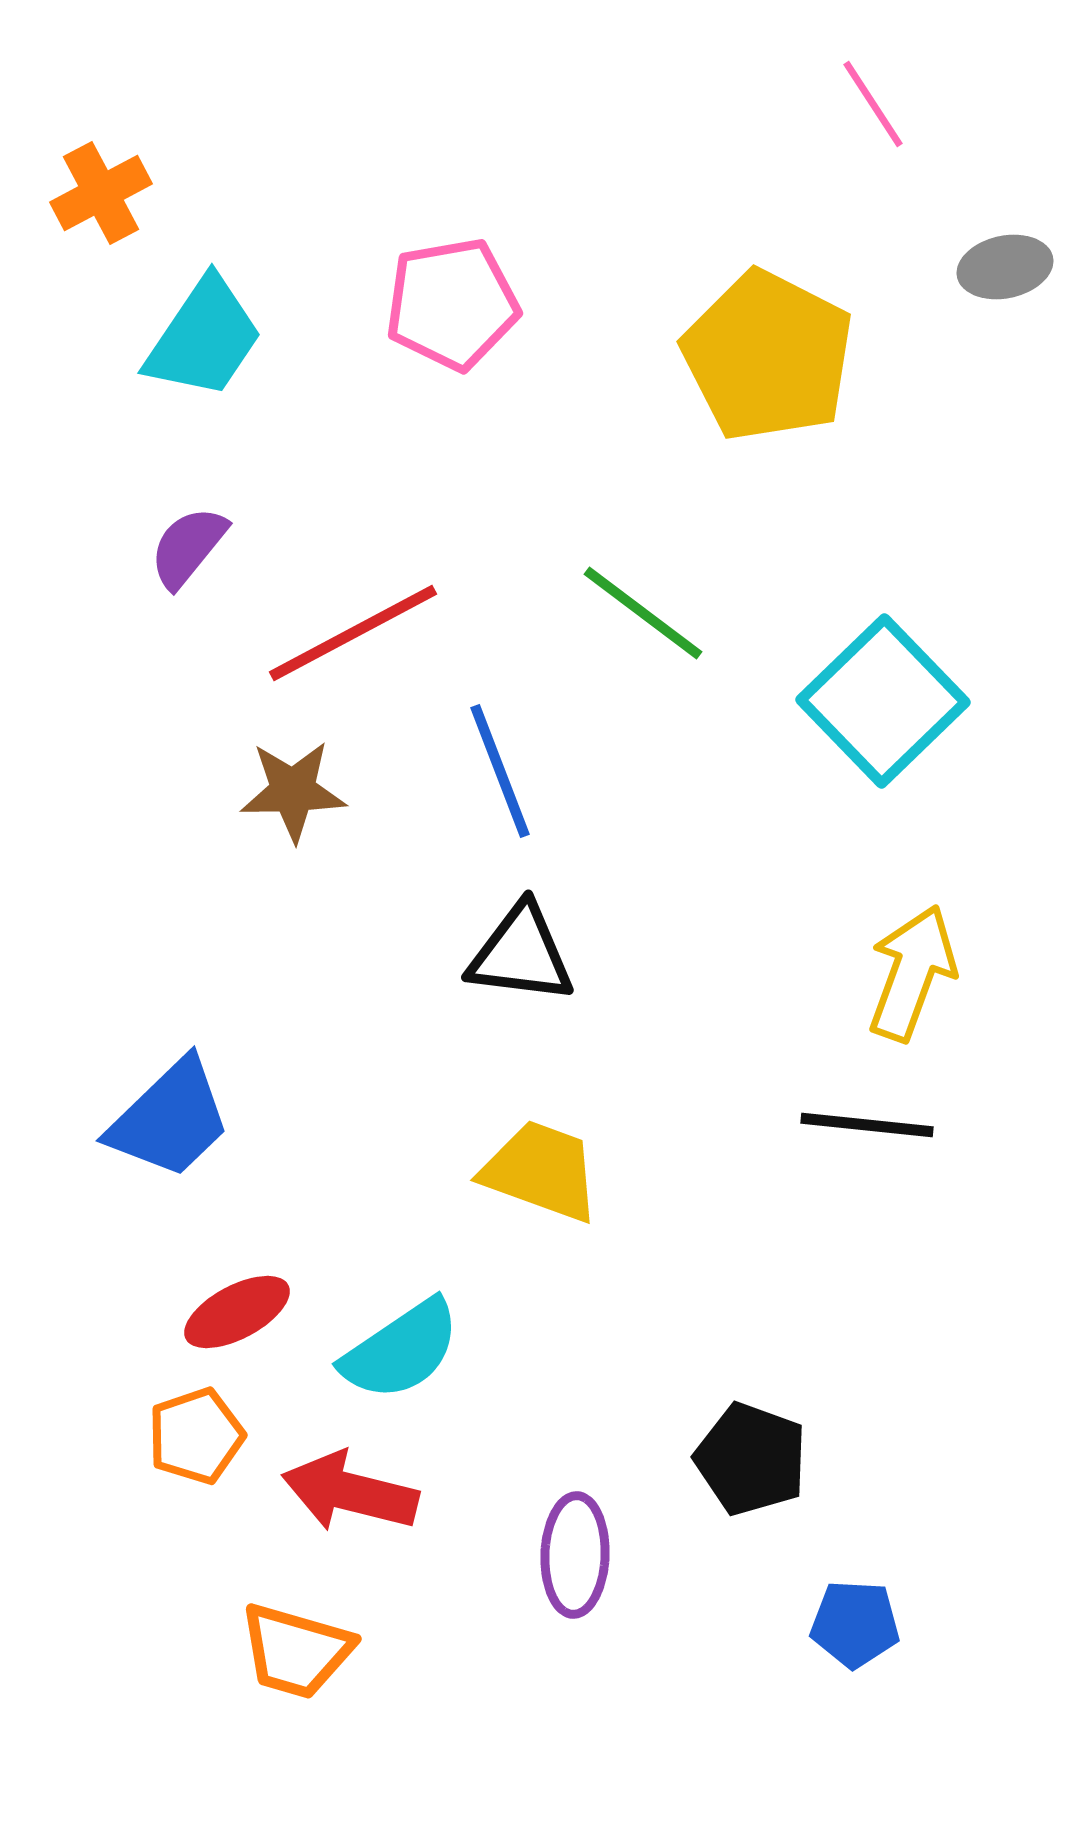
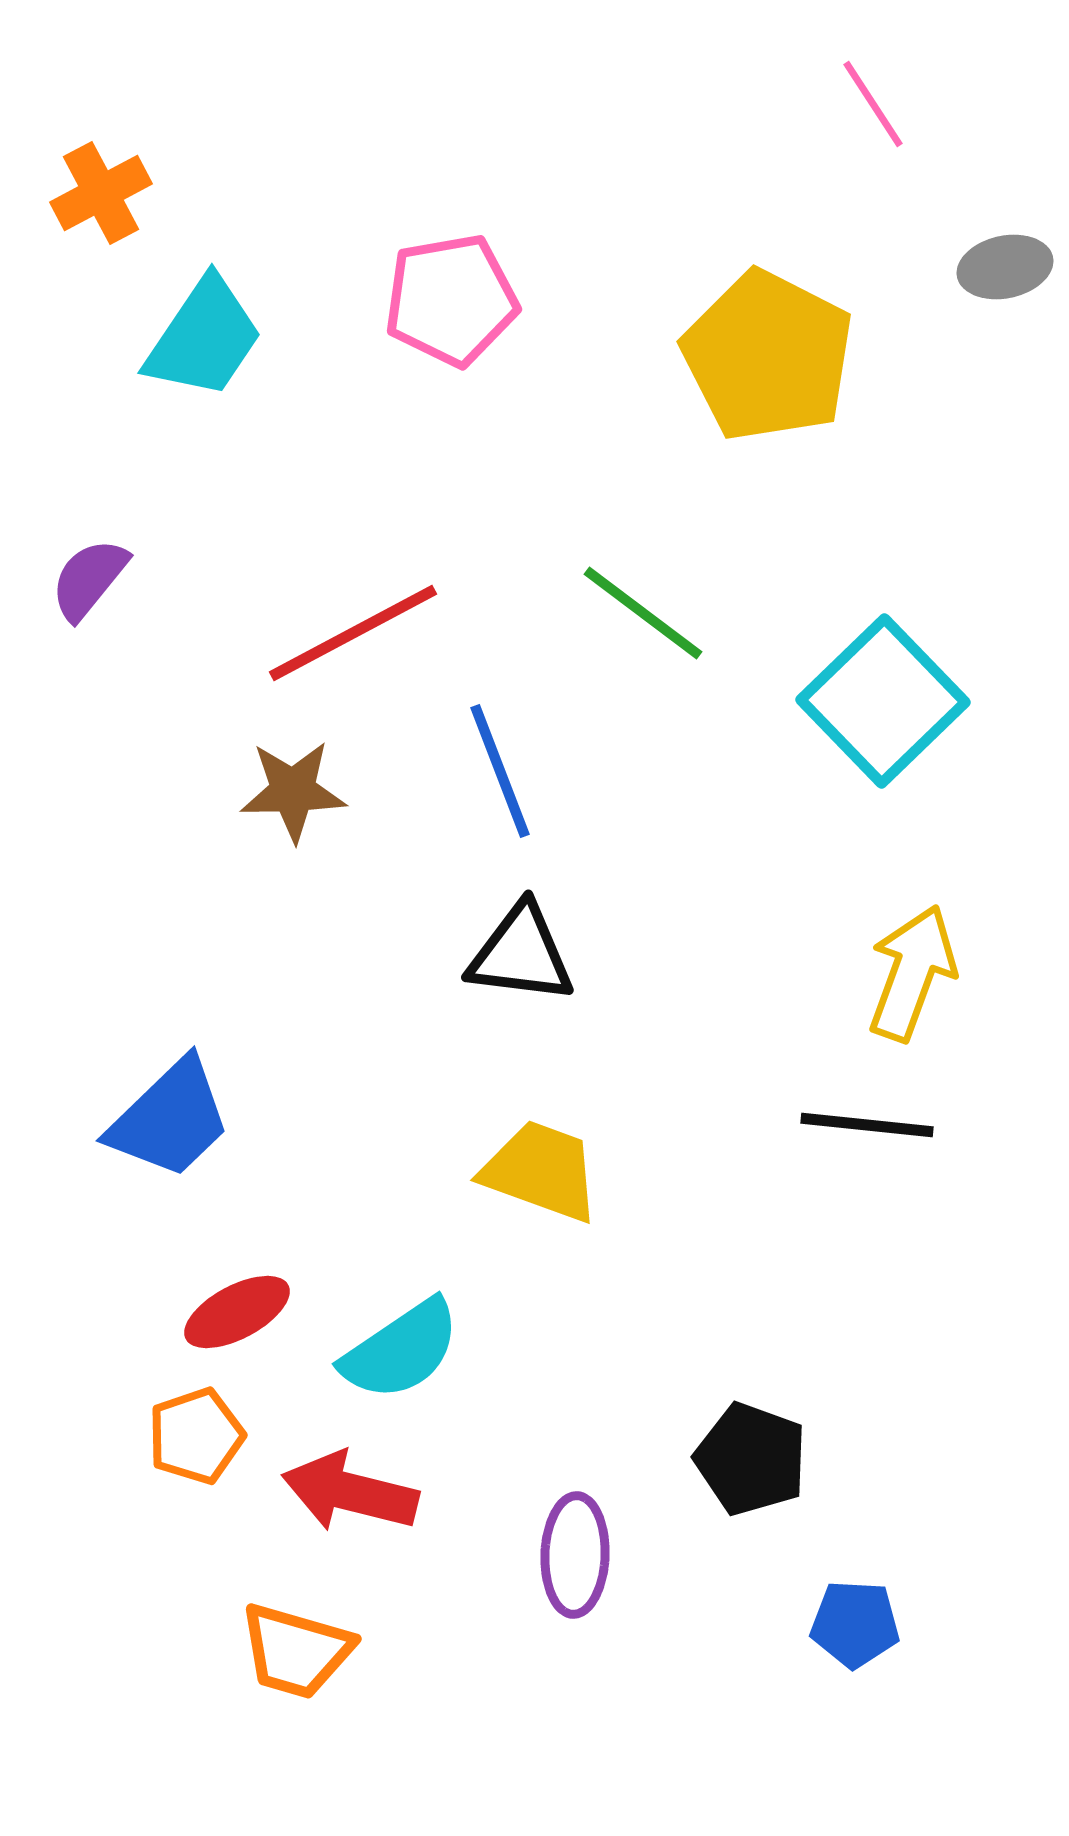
pink pentagon: moved 1 px left, 4 px up
purple semicircle: moved 99 px left, 32 px down
